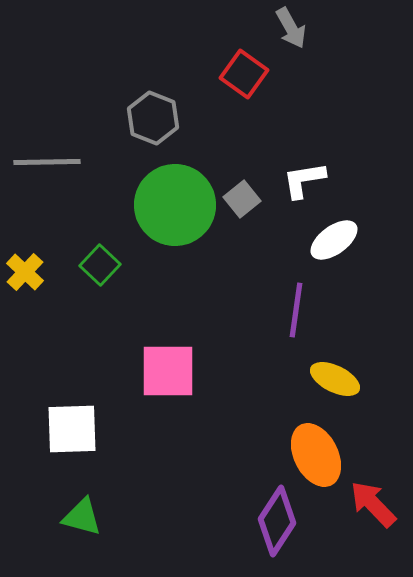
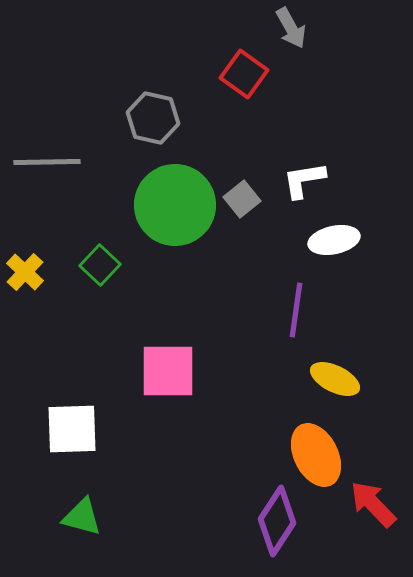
gray hexagon: rotated 9 degrees counterclockwise
white ellipse: rotated 24 degrees clockwise
